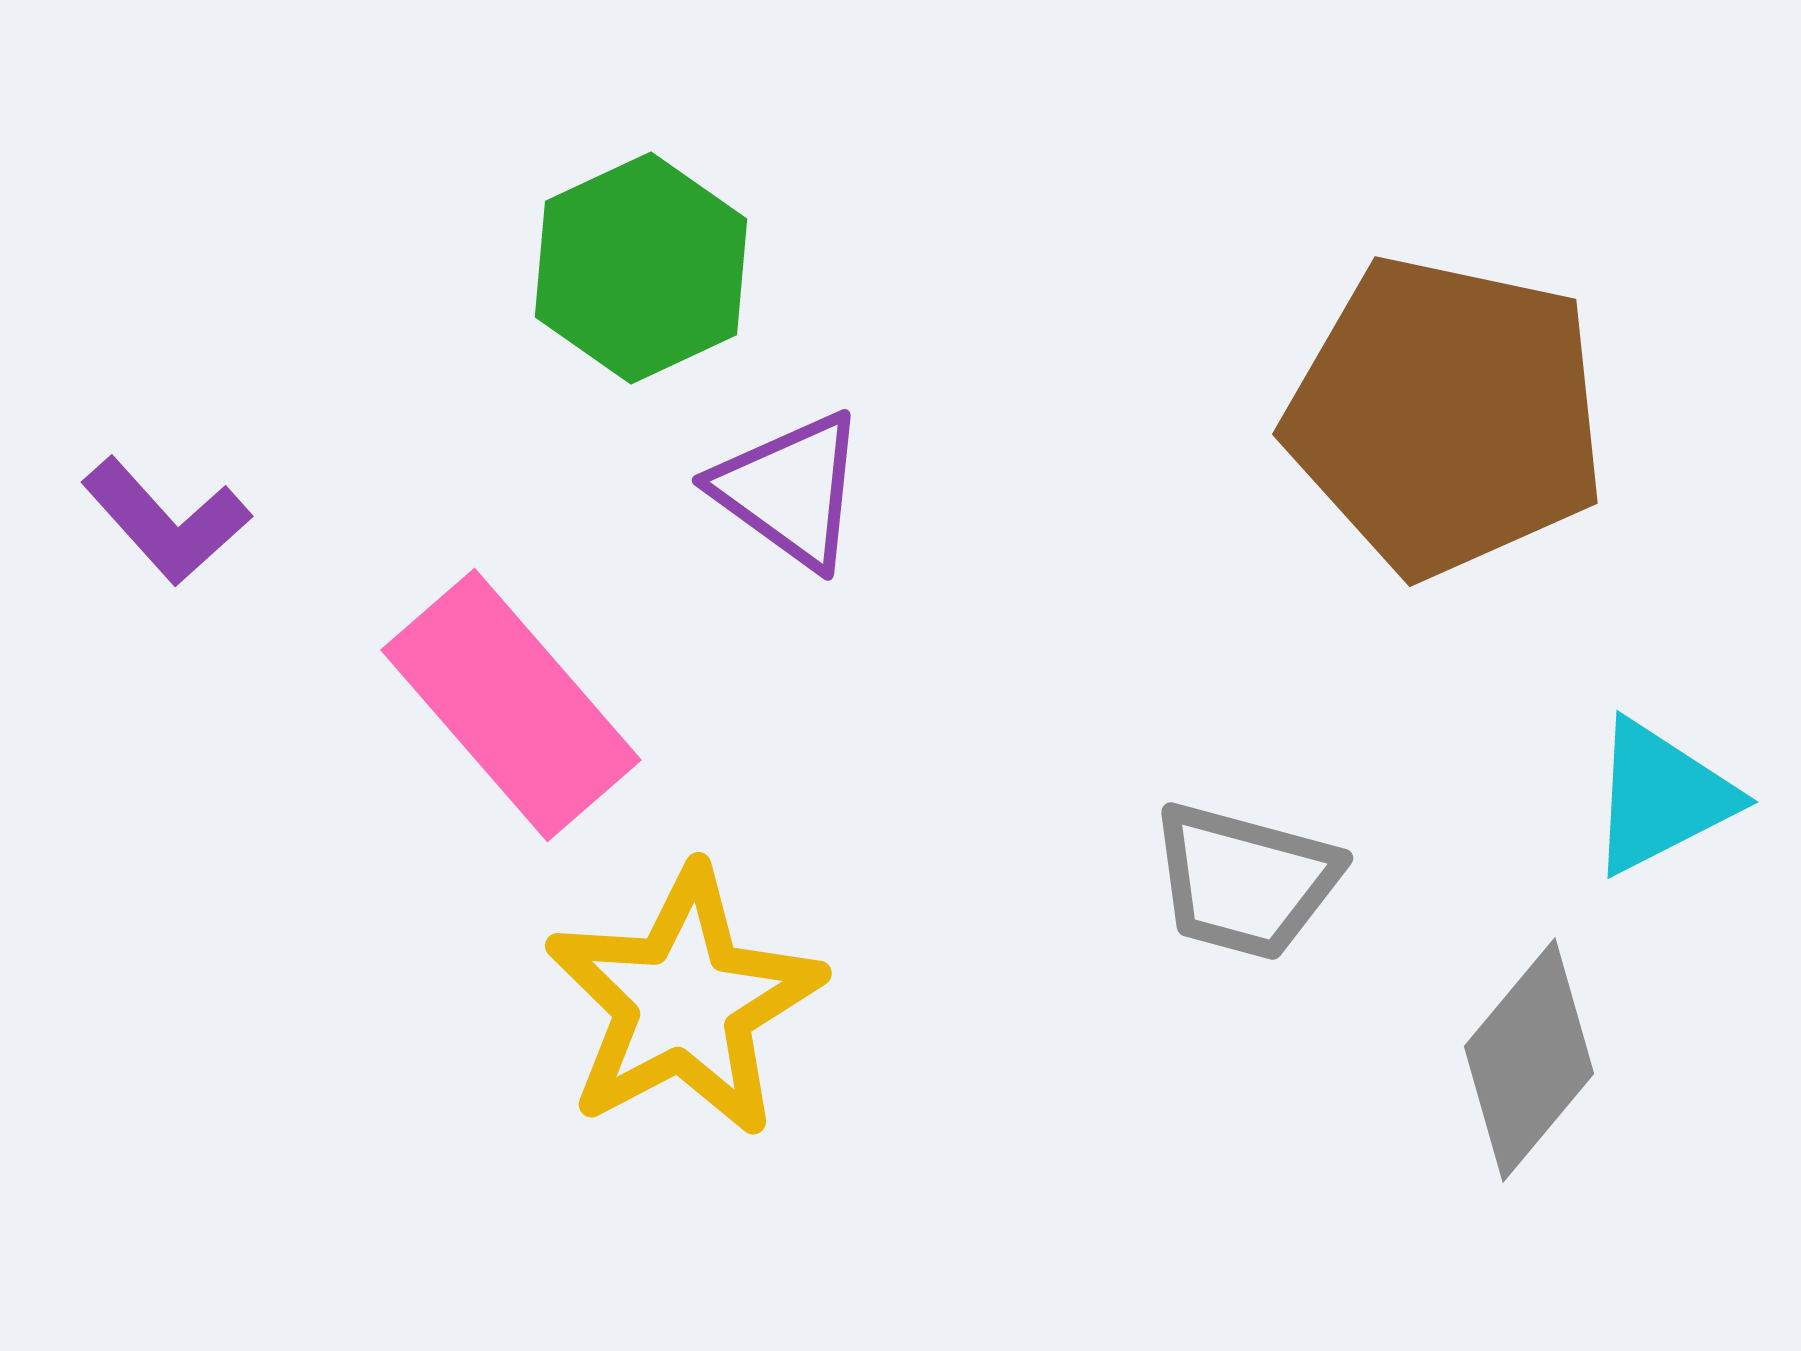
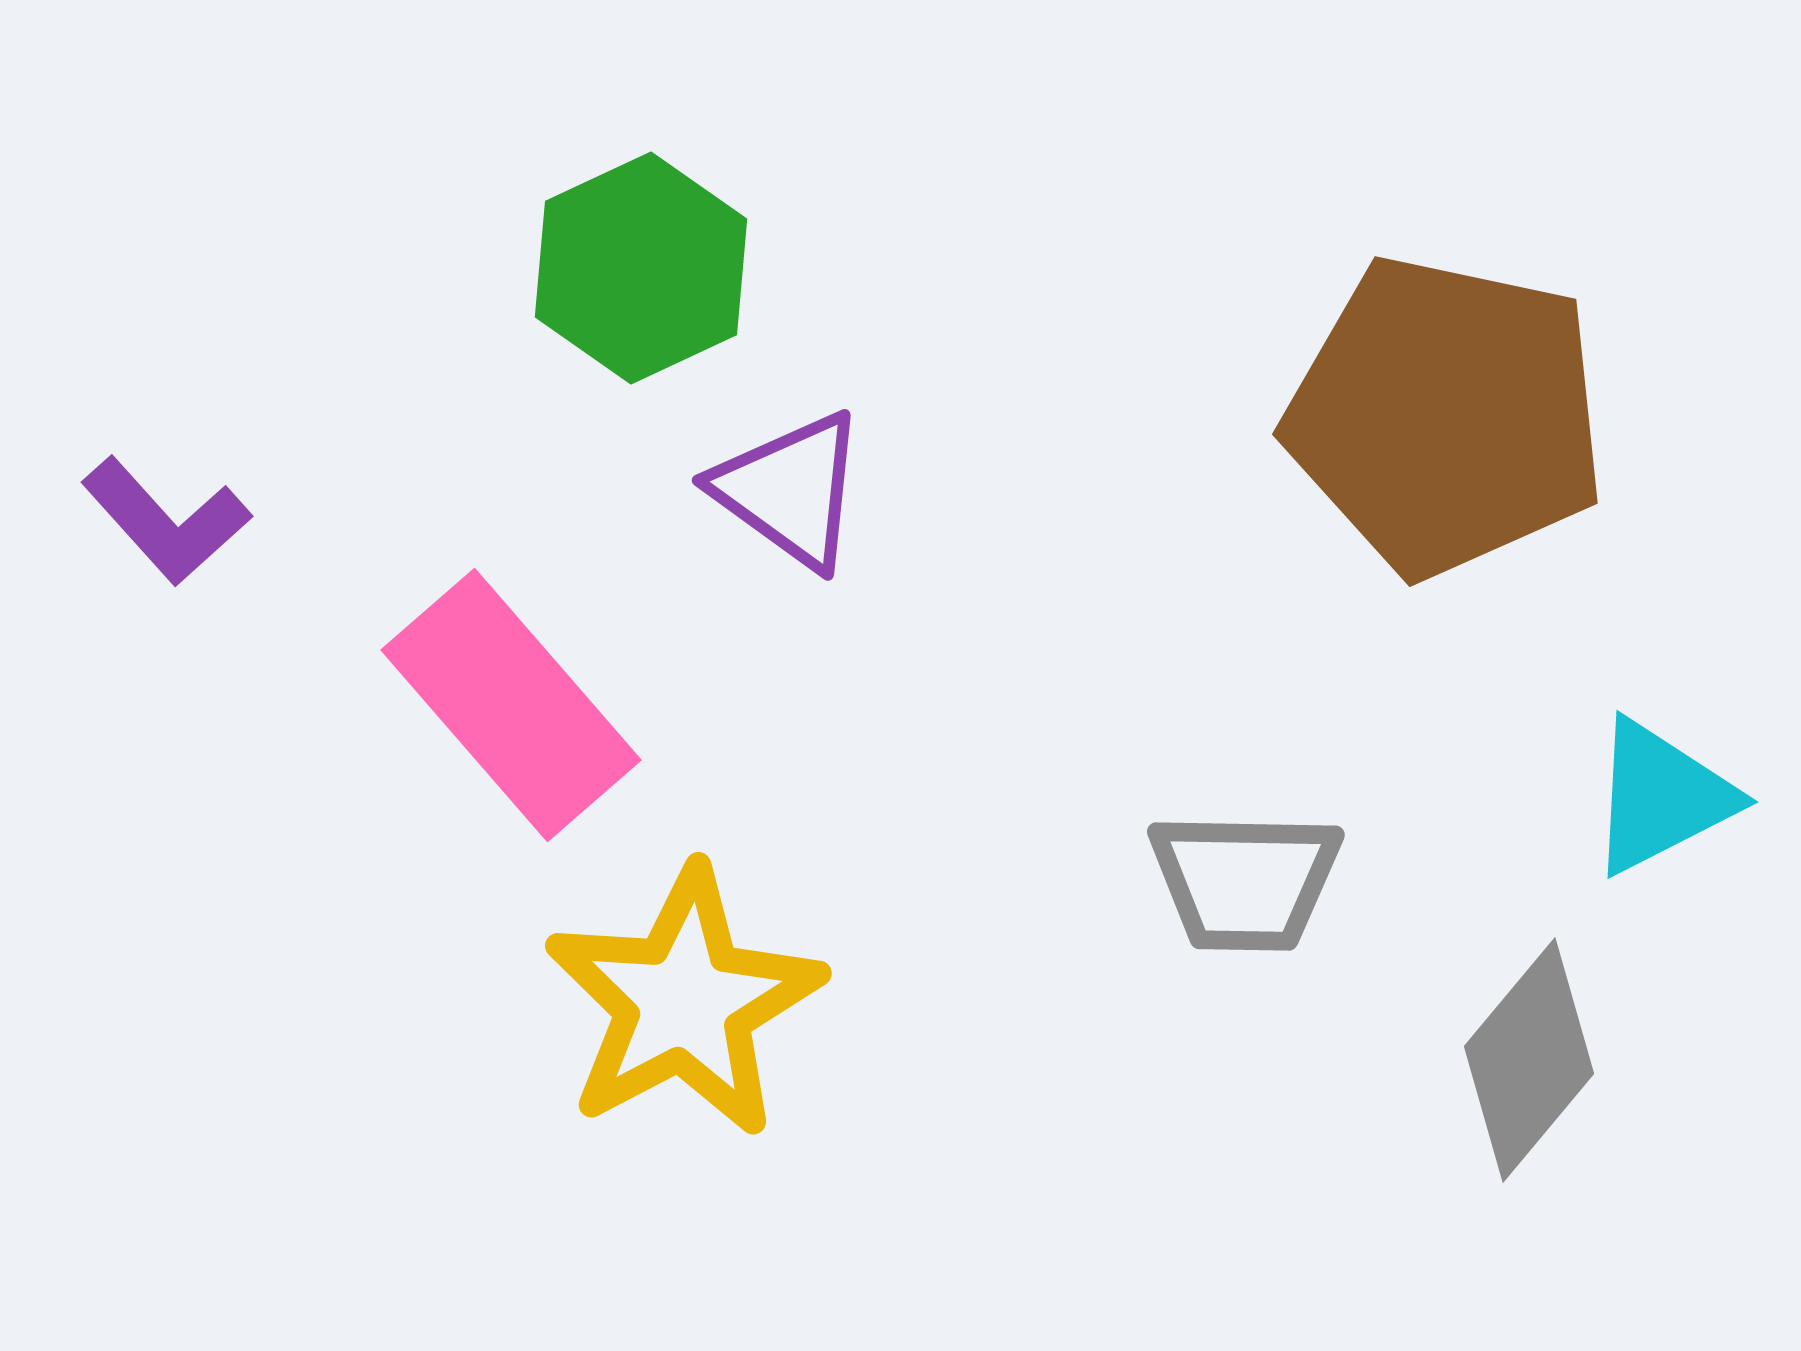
gray trapezoid: rotated 14 degrees counterclockwise
